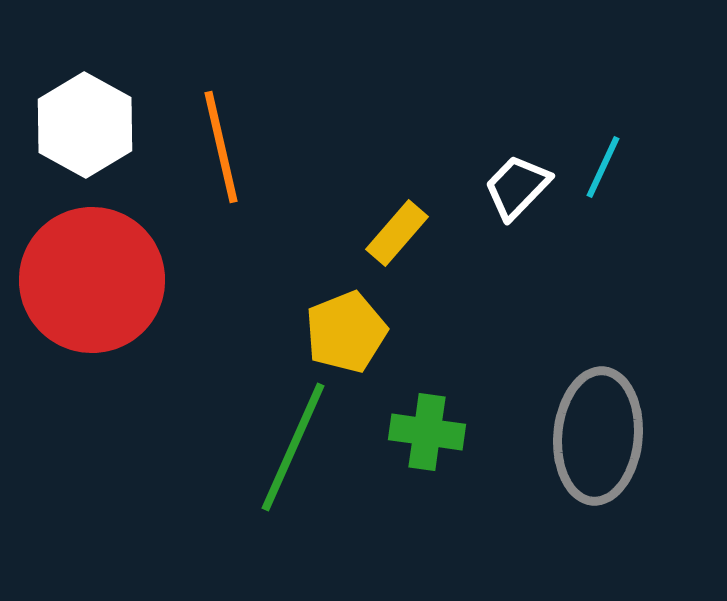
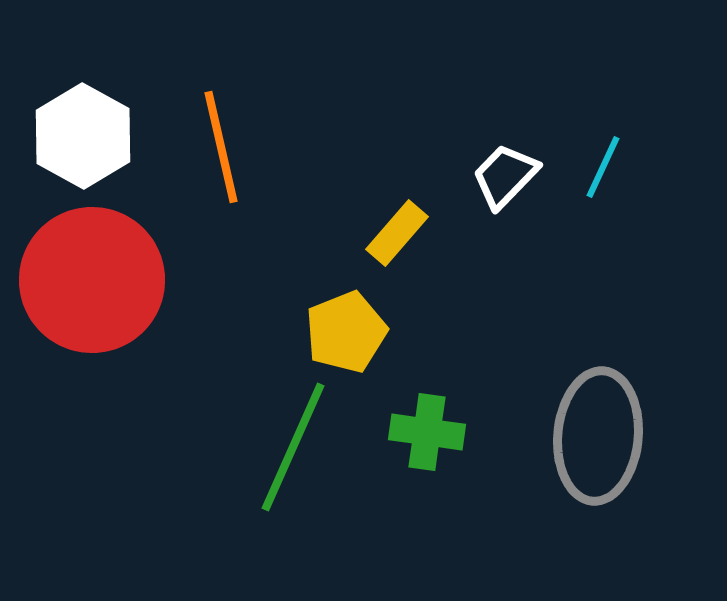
white hexagon: moved 2 px left, 11 px down
white trapezoid: moved 12 px left, 11 px up
